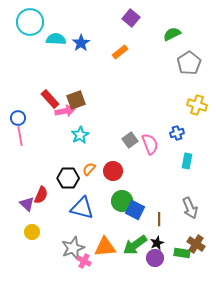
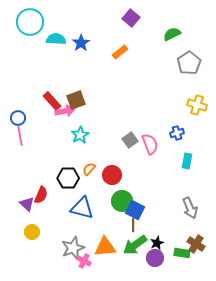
red rectangle: moved 2 px right, 2 px down
red circle: moved 1 px left, 4 px down
brown line: moved 26 px left, 6 px down
